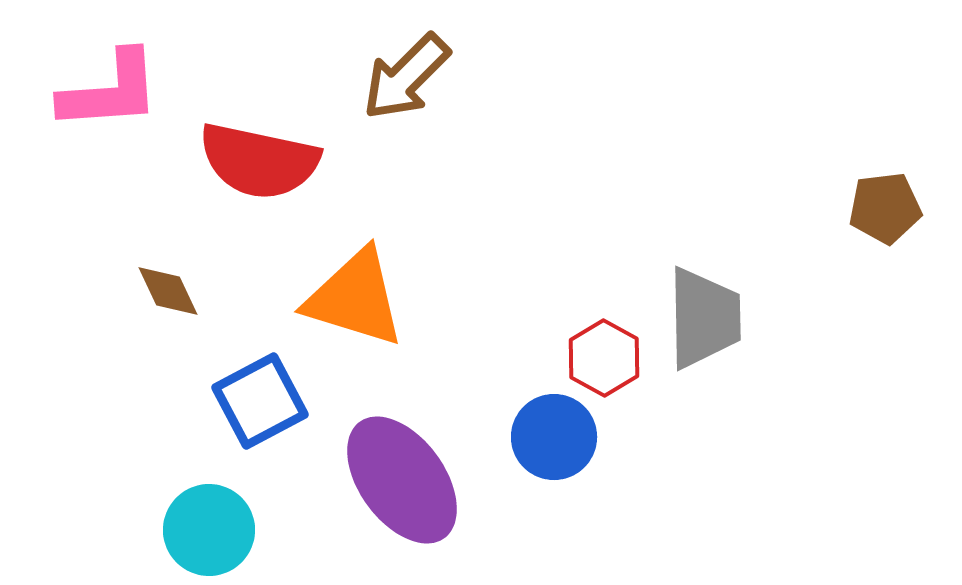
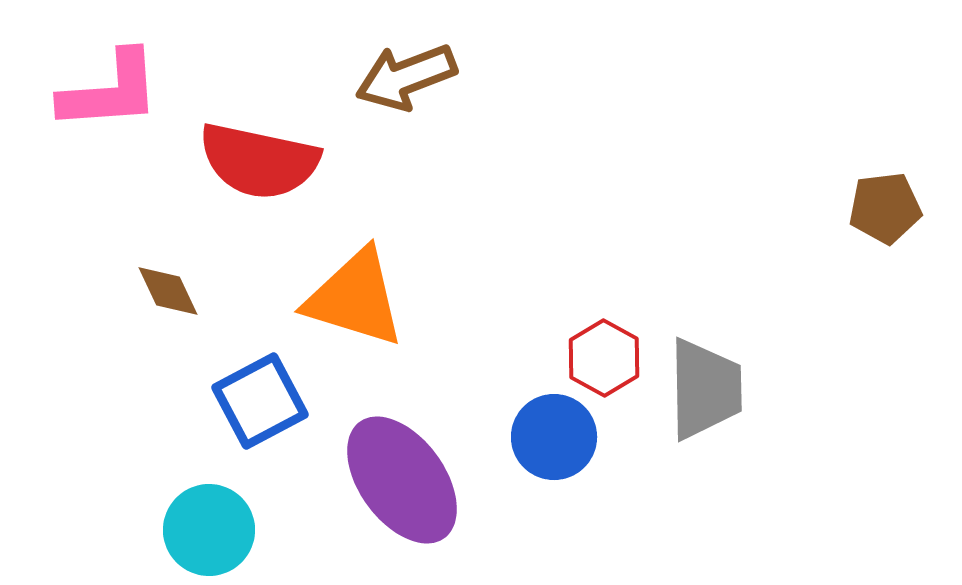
brown arrow: rotated 24 degrees clockwise
gray trapezoid: moved 1 px right, 71 px down
